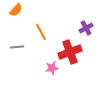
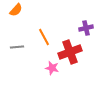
purple cross: rotated 16 degrees clockwise
orange line: moved 3 px right, 5 px down
pink star: rotated 24 degrees clockwise
